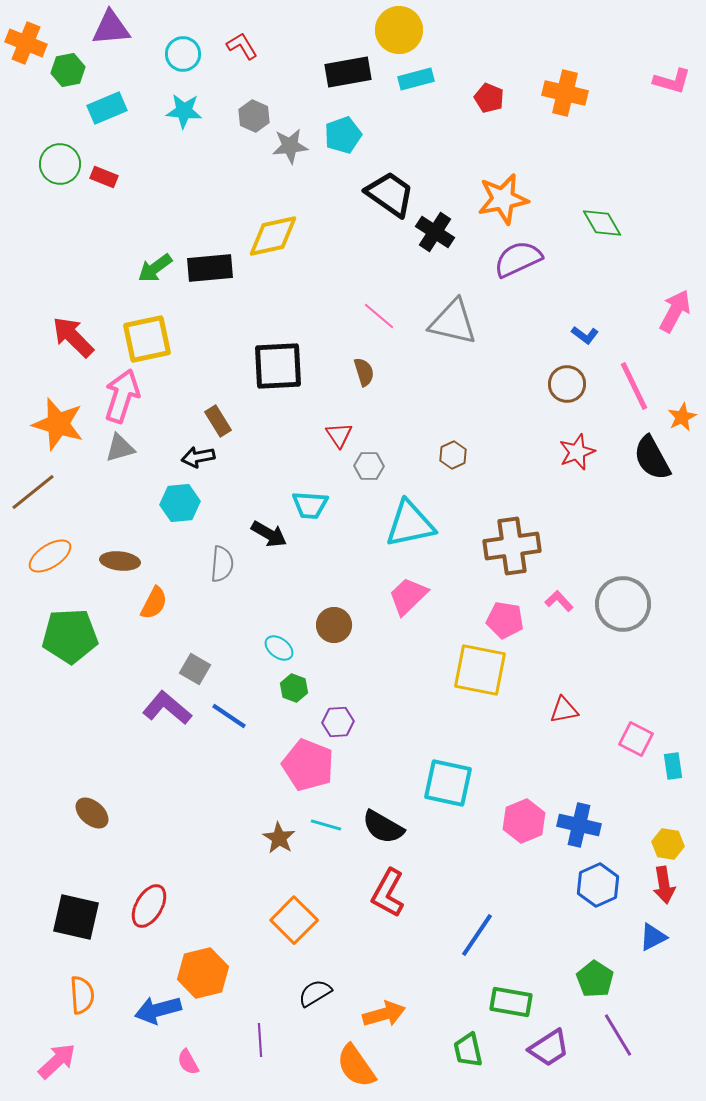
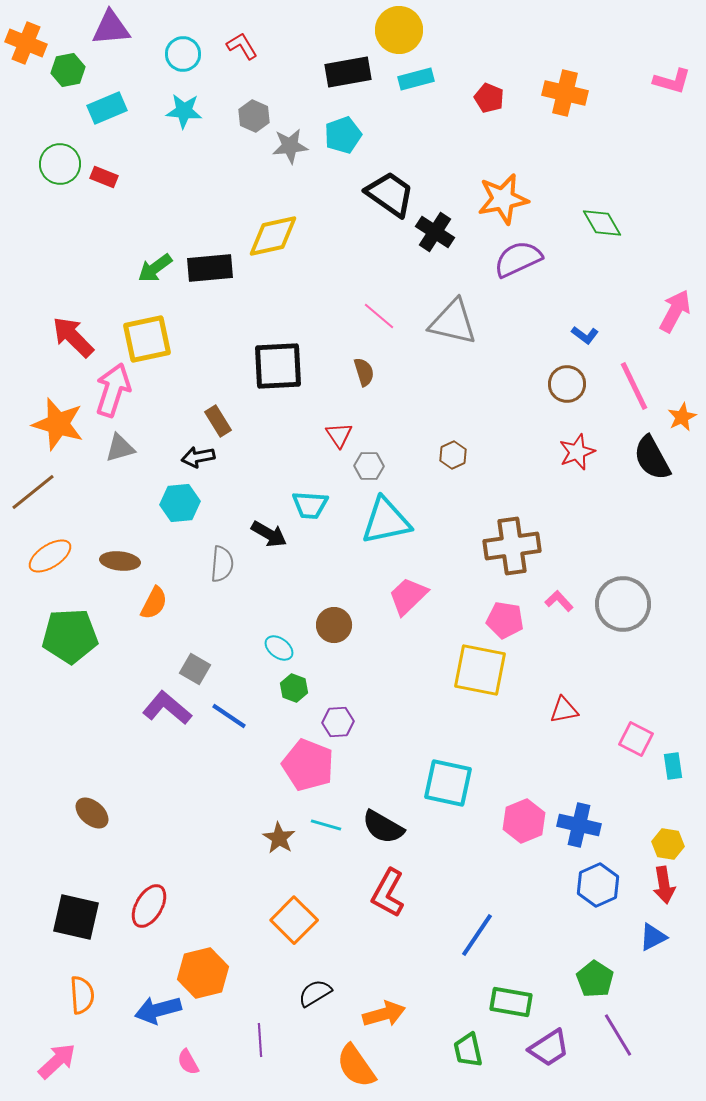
pink arrow at (122, 396): moved 9 px left, 6 px up
cyan triangle at (410, 524): moved 24 px left, 3 px up
